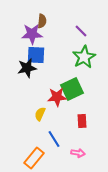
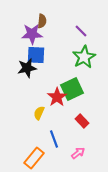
red star: rotated 30 degrees counterclockwise
yellow semicircle: moved 1 px left, 1 px up
red rectangle: rotated 40 degrees counterclockwise
blue line: rotated 12 degrees clockwise
pink arrow: rotated 48 degrees counterclockwise
